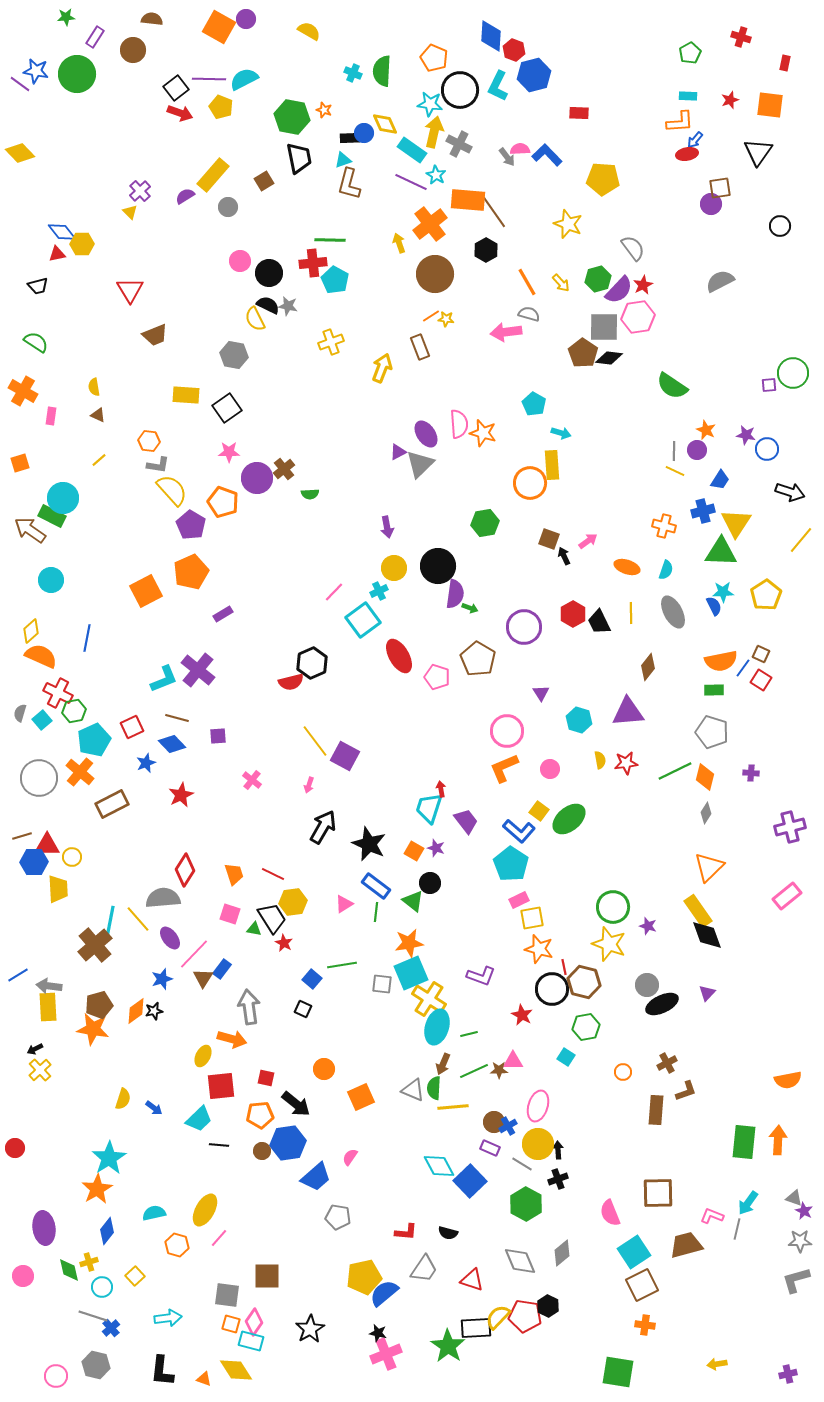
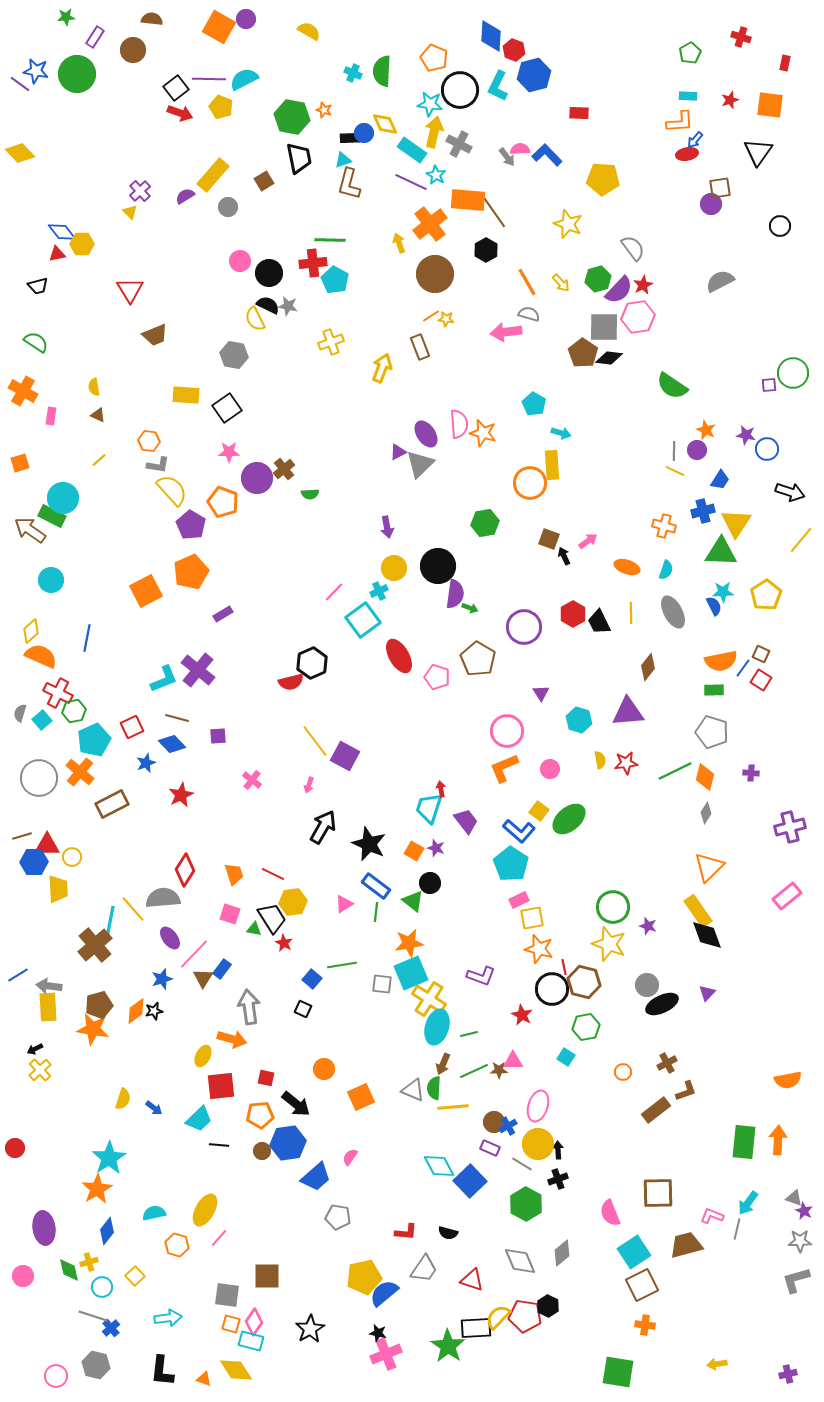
yellow line at (138, 919): moved 5 px left, 10 px up
brown rectangle at (656, 1110): rotated 48 degrees clockwise
